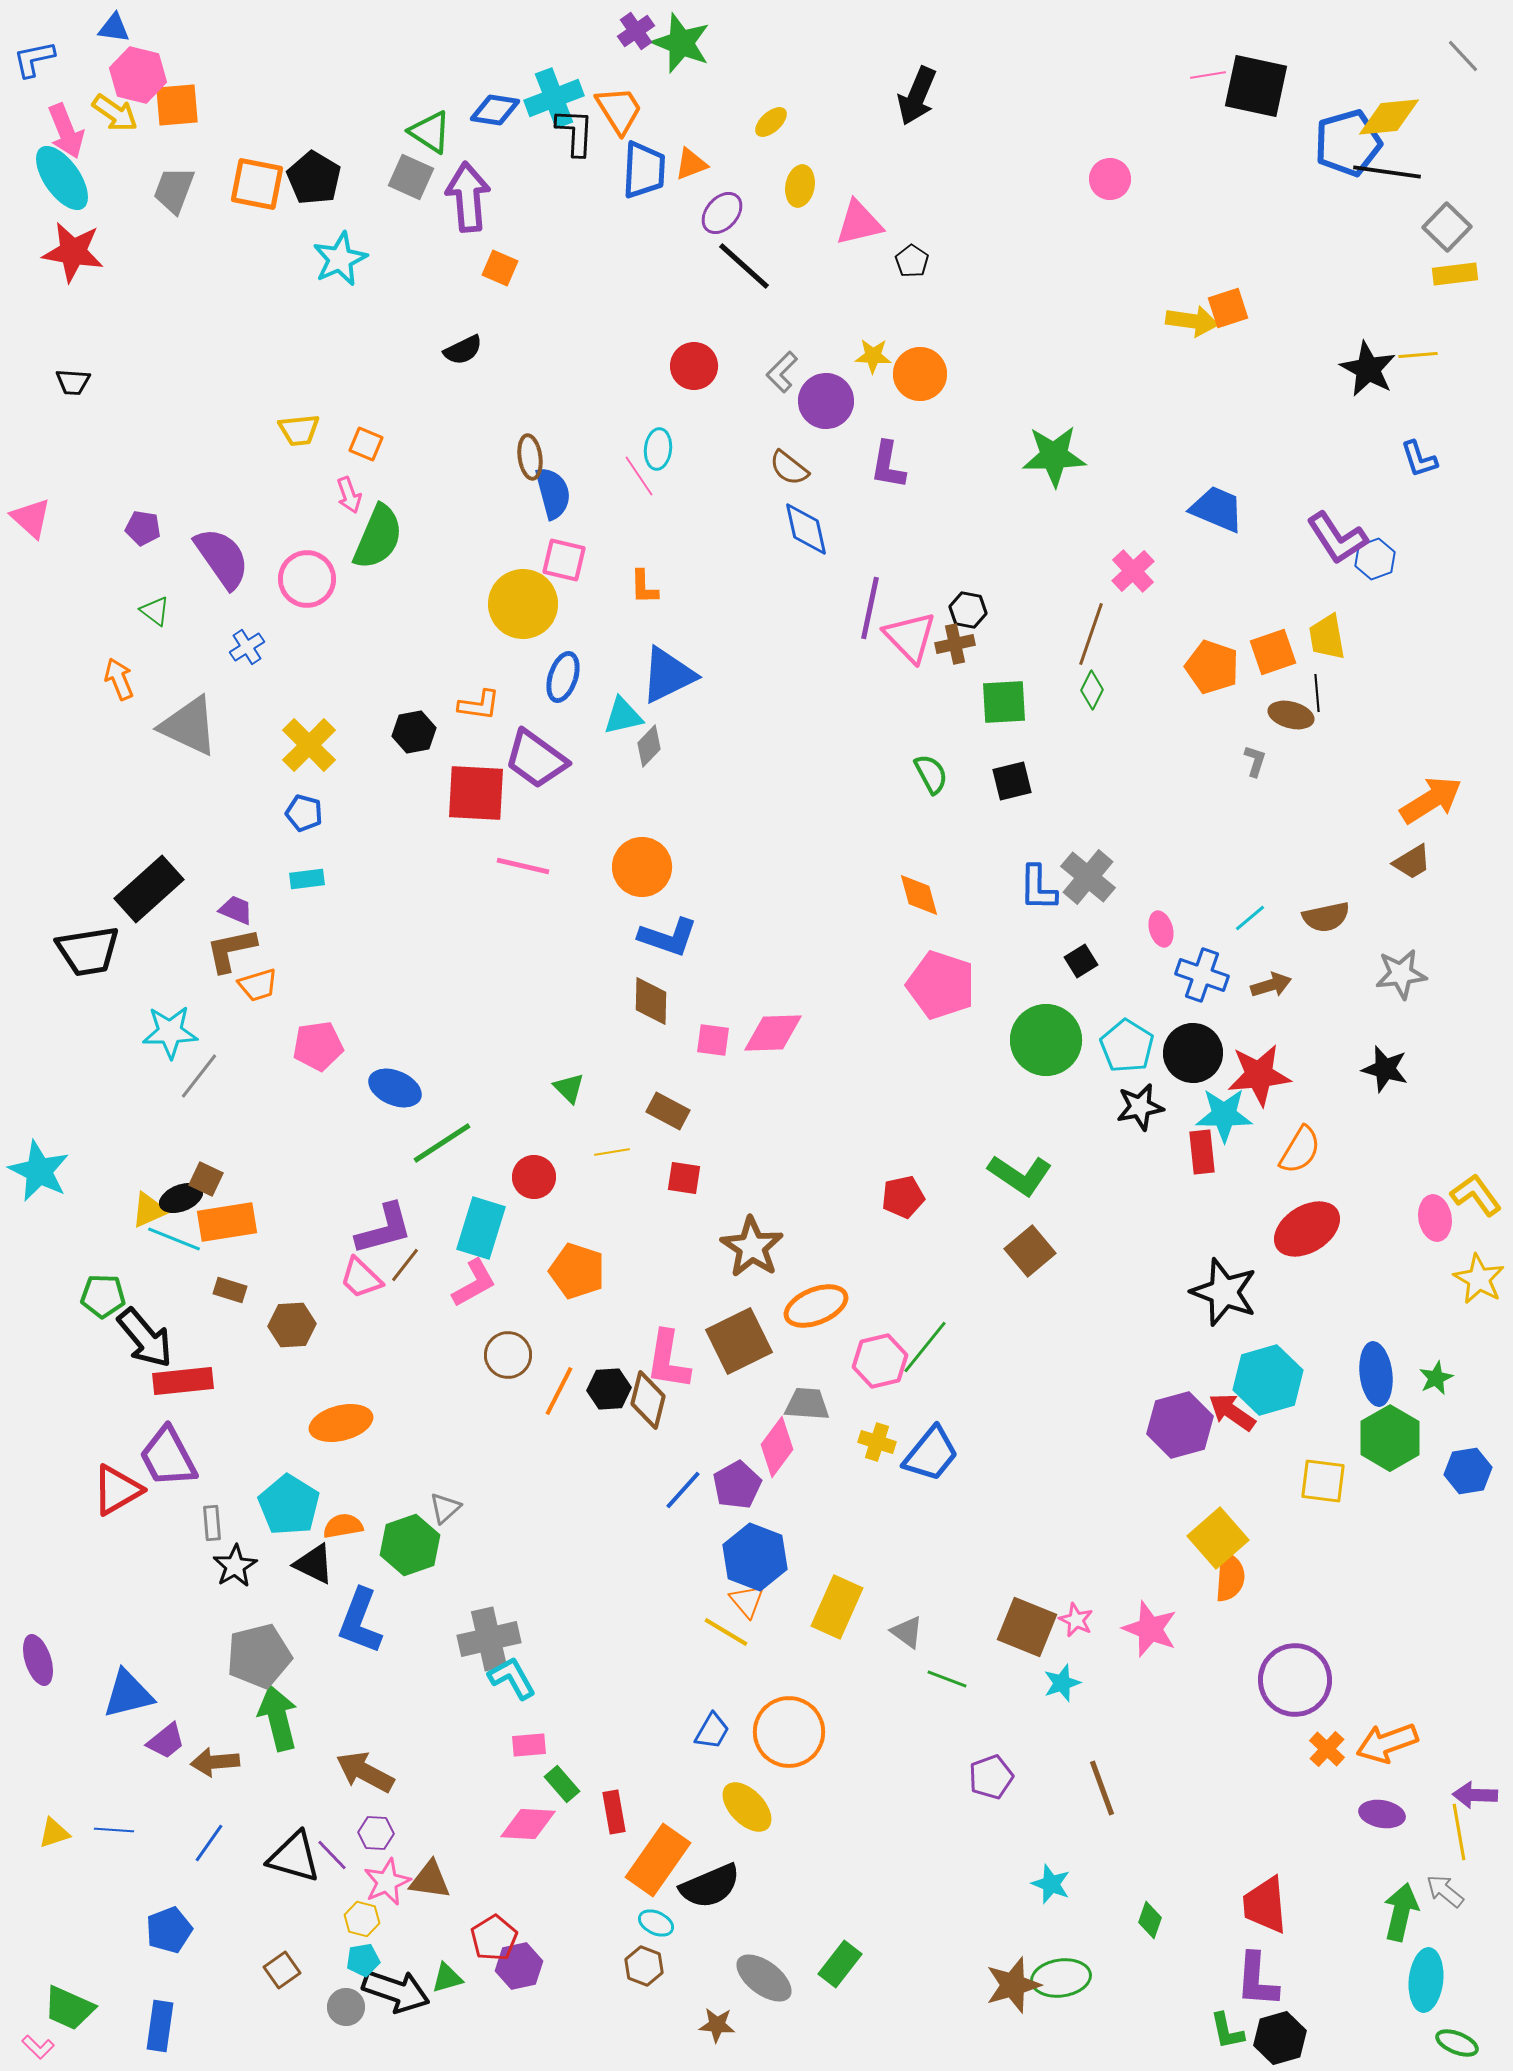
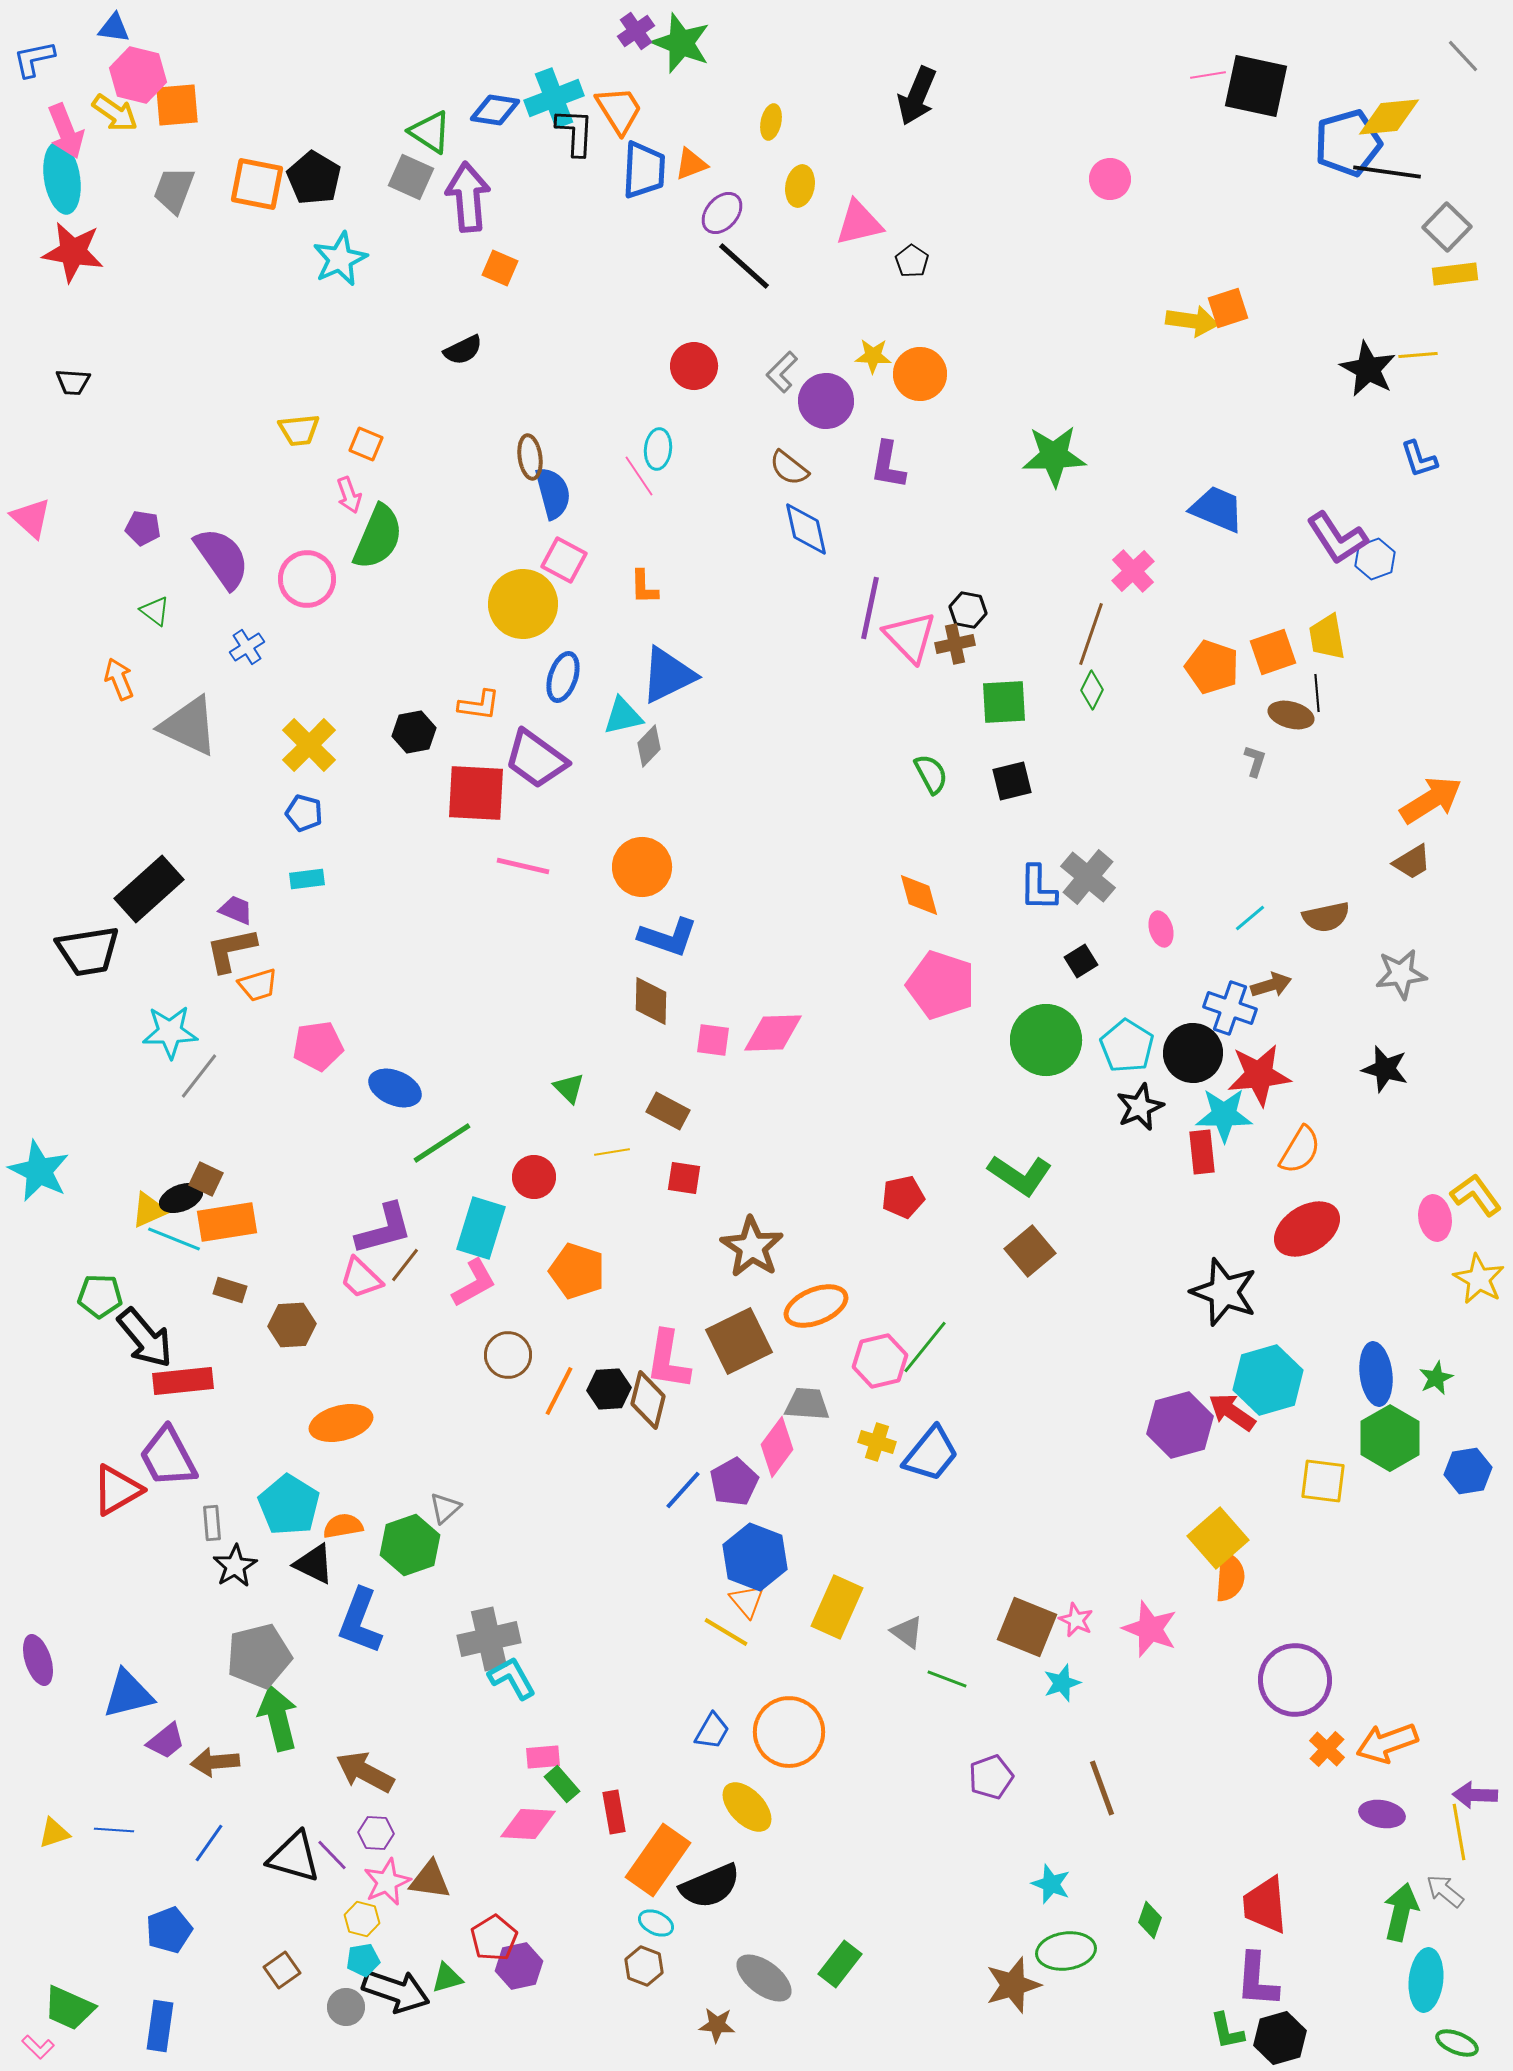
yellow ellipse at (771, 122): rotated 36 degrees counterclockwise
cyan ellipse at (62, 178): rotated 26 degrees clockwise
pink square at (564, 560): rotated 15 degrees clockwise
blue cross at (1202, 975): moved 28 px right, 33 px down
black star at (1140, 1107): rotated 12 degrees counterclockwise
green pentagon at (103, 1296): moved 3 px left
purple pentagon at (737, 1485): moved 3 px left, 3 px up
pink rectangle at (529, 1745): moved 14 px right, 12 px down
green ellipse at (1061, 1978): moved 5 px right, 27 px up
